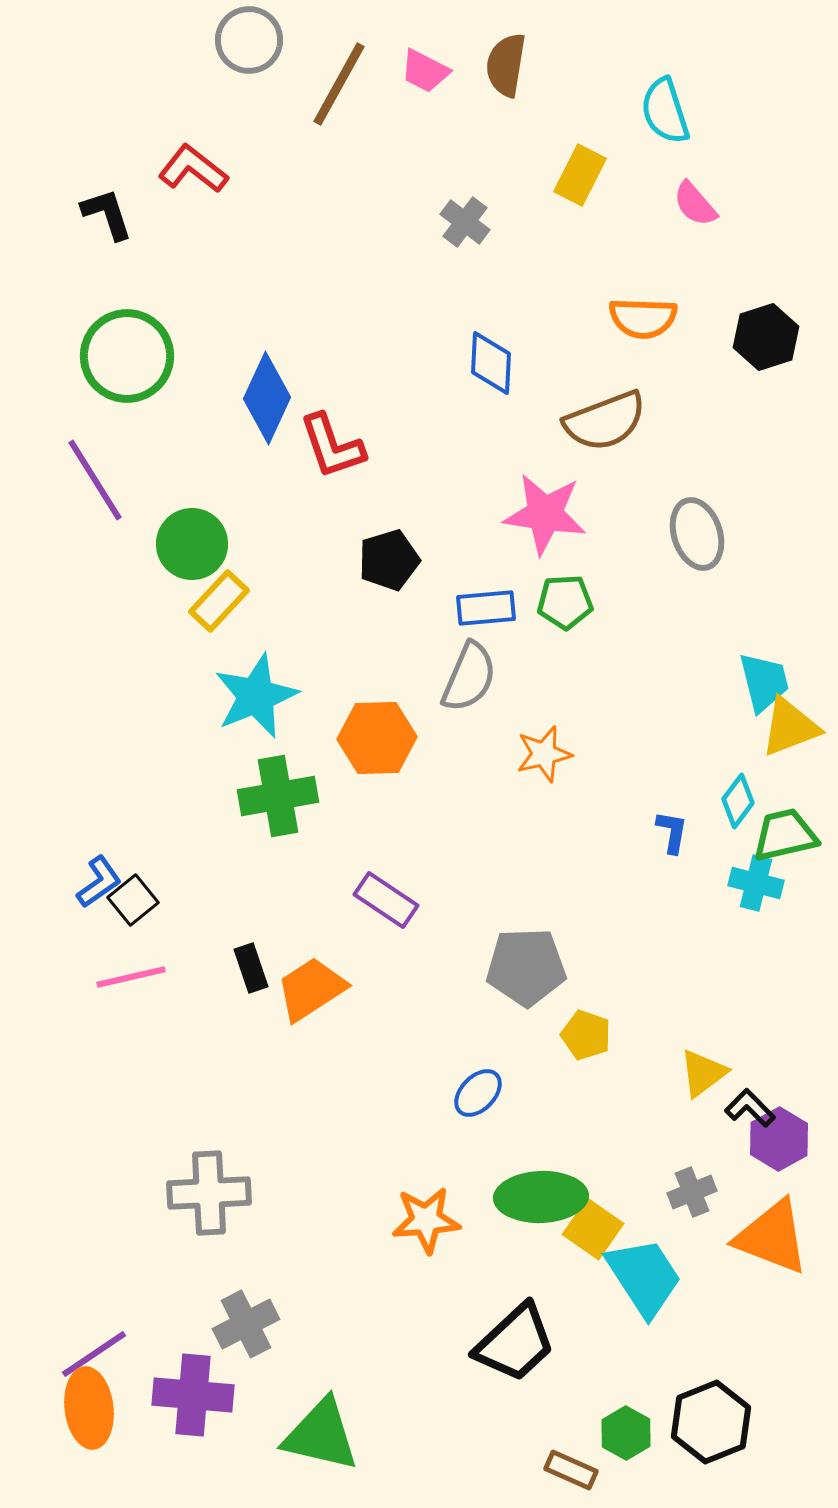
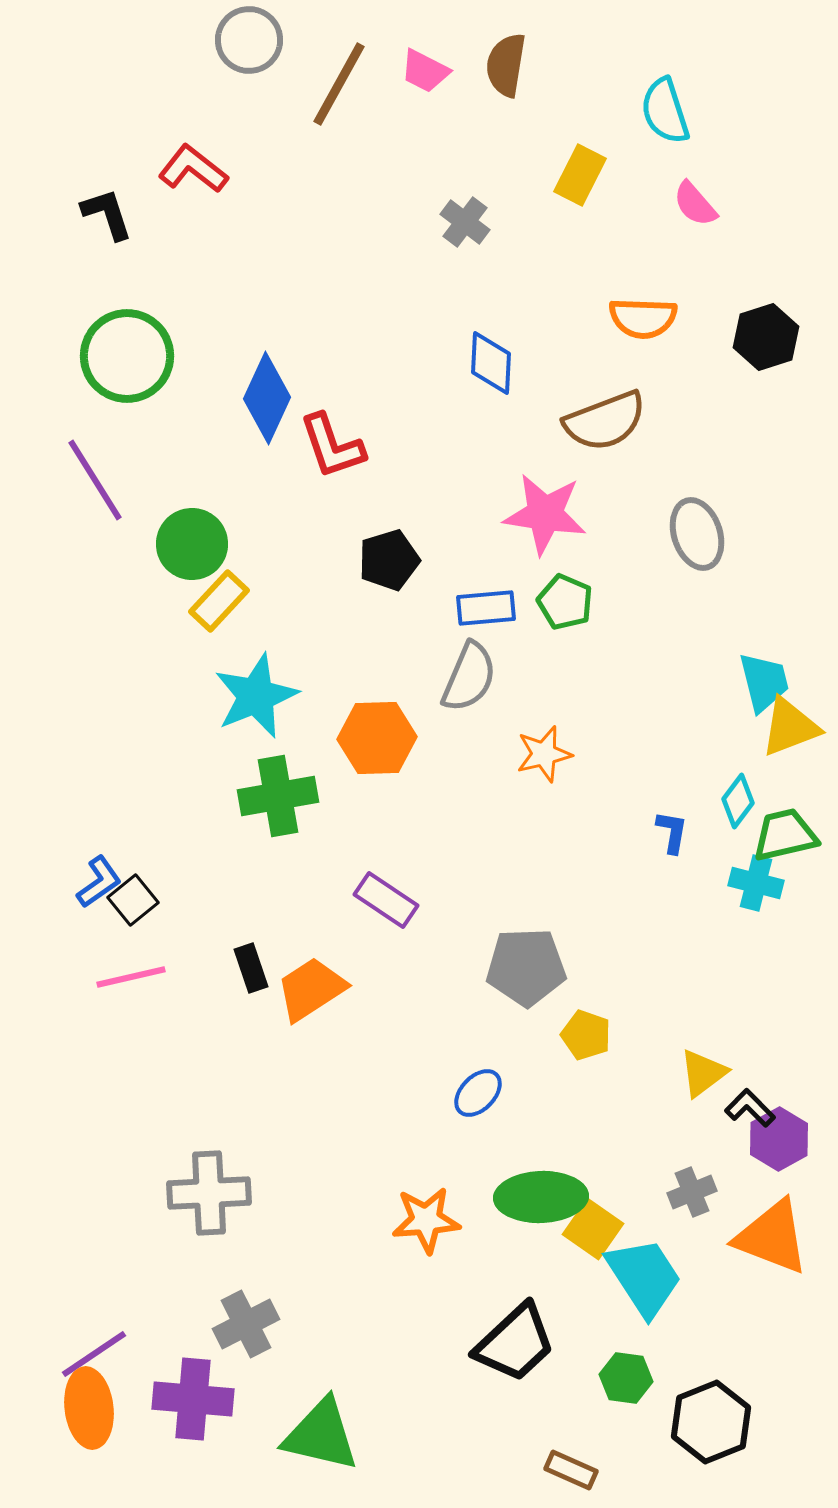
green pentagon at (565, 602): rotated 26 degrees clockwise
purple cross at (193, 1395): moved 4 px down
green hexagon at (626, 1433): moved 55 px up; rotated 21 degrees counterclockwise
